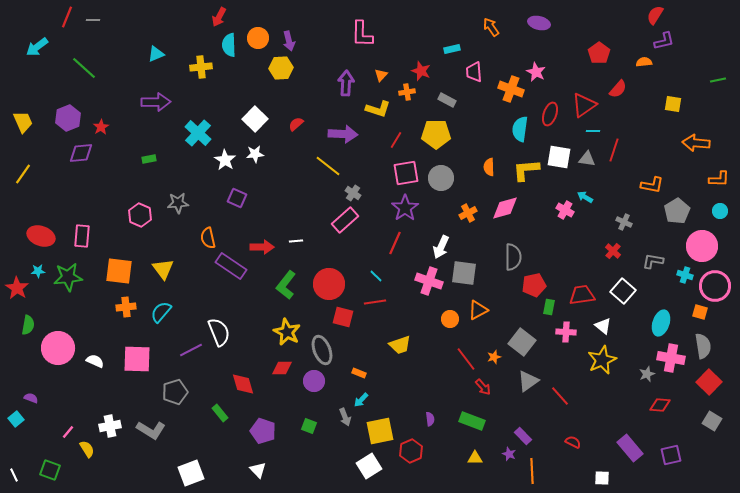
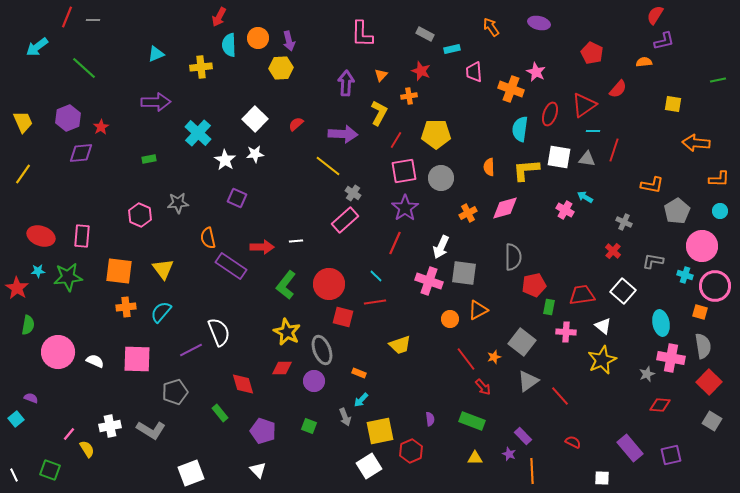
red pentagon at (599, 53): moved 7 px left; rotated 10 degrees counterclockwise
orange cross at (407, 92): moved 2 px right, 4 px down
gray rectangle at (447, 100): moved 22 px left, 66 px up
yellow L-shape at (378, 109): moved 1 px right, 4 px down; rotated 80 degrees counterclockwise
pink square at (406, 173): moved 2 px left, 2 px up
cyan ellipse at (661, 323): rotated 30 degrees counterclockwise
pink circle at (58, 348): moved 4 px down
pink line at (68, 432): moved 1 px right, 2 px down
